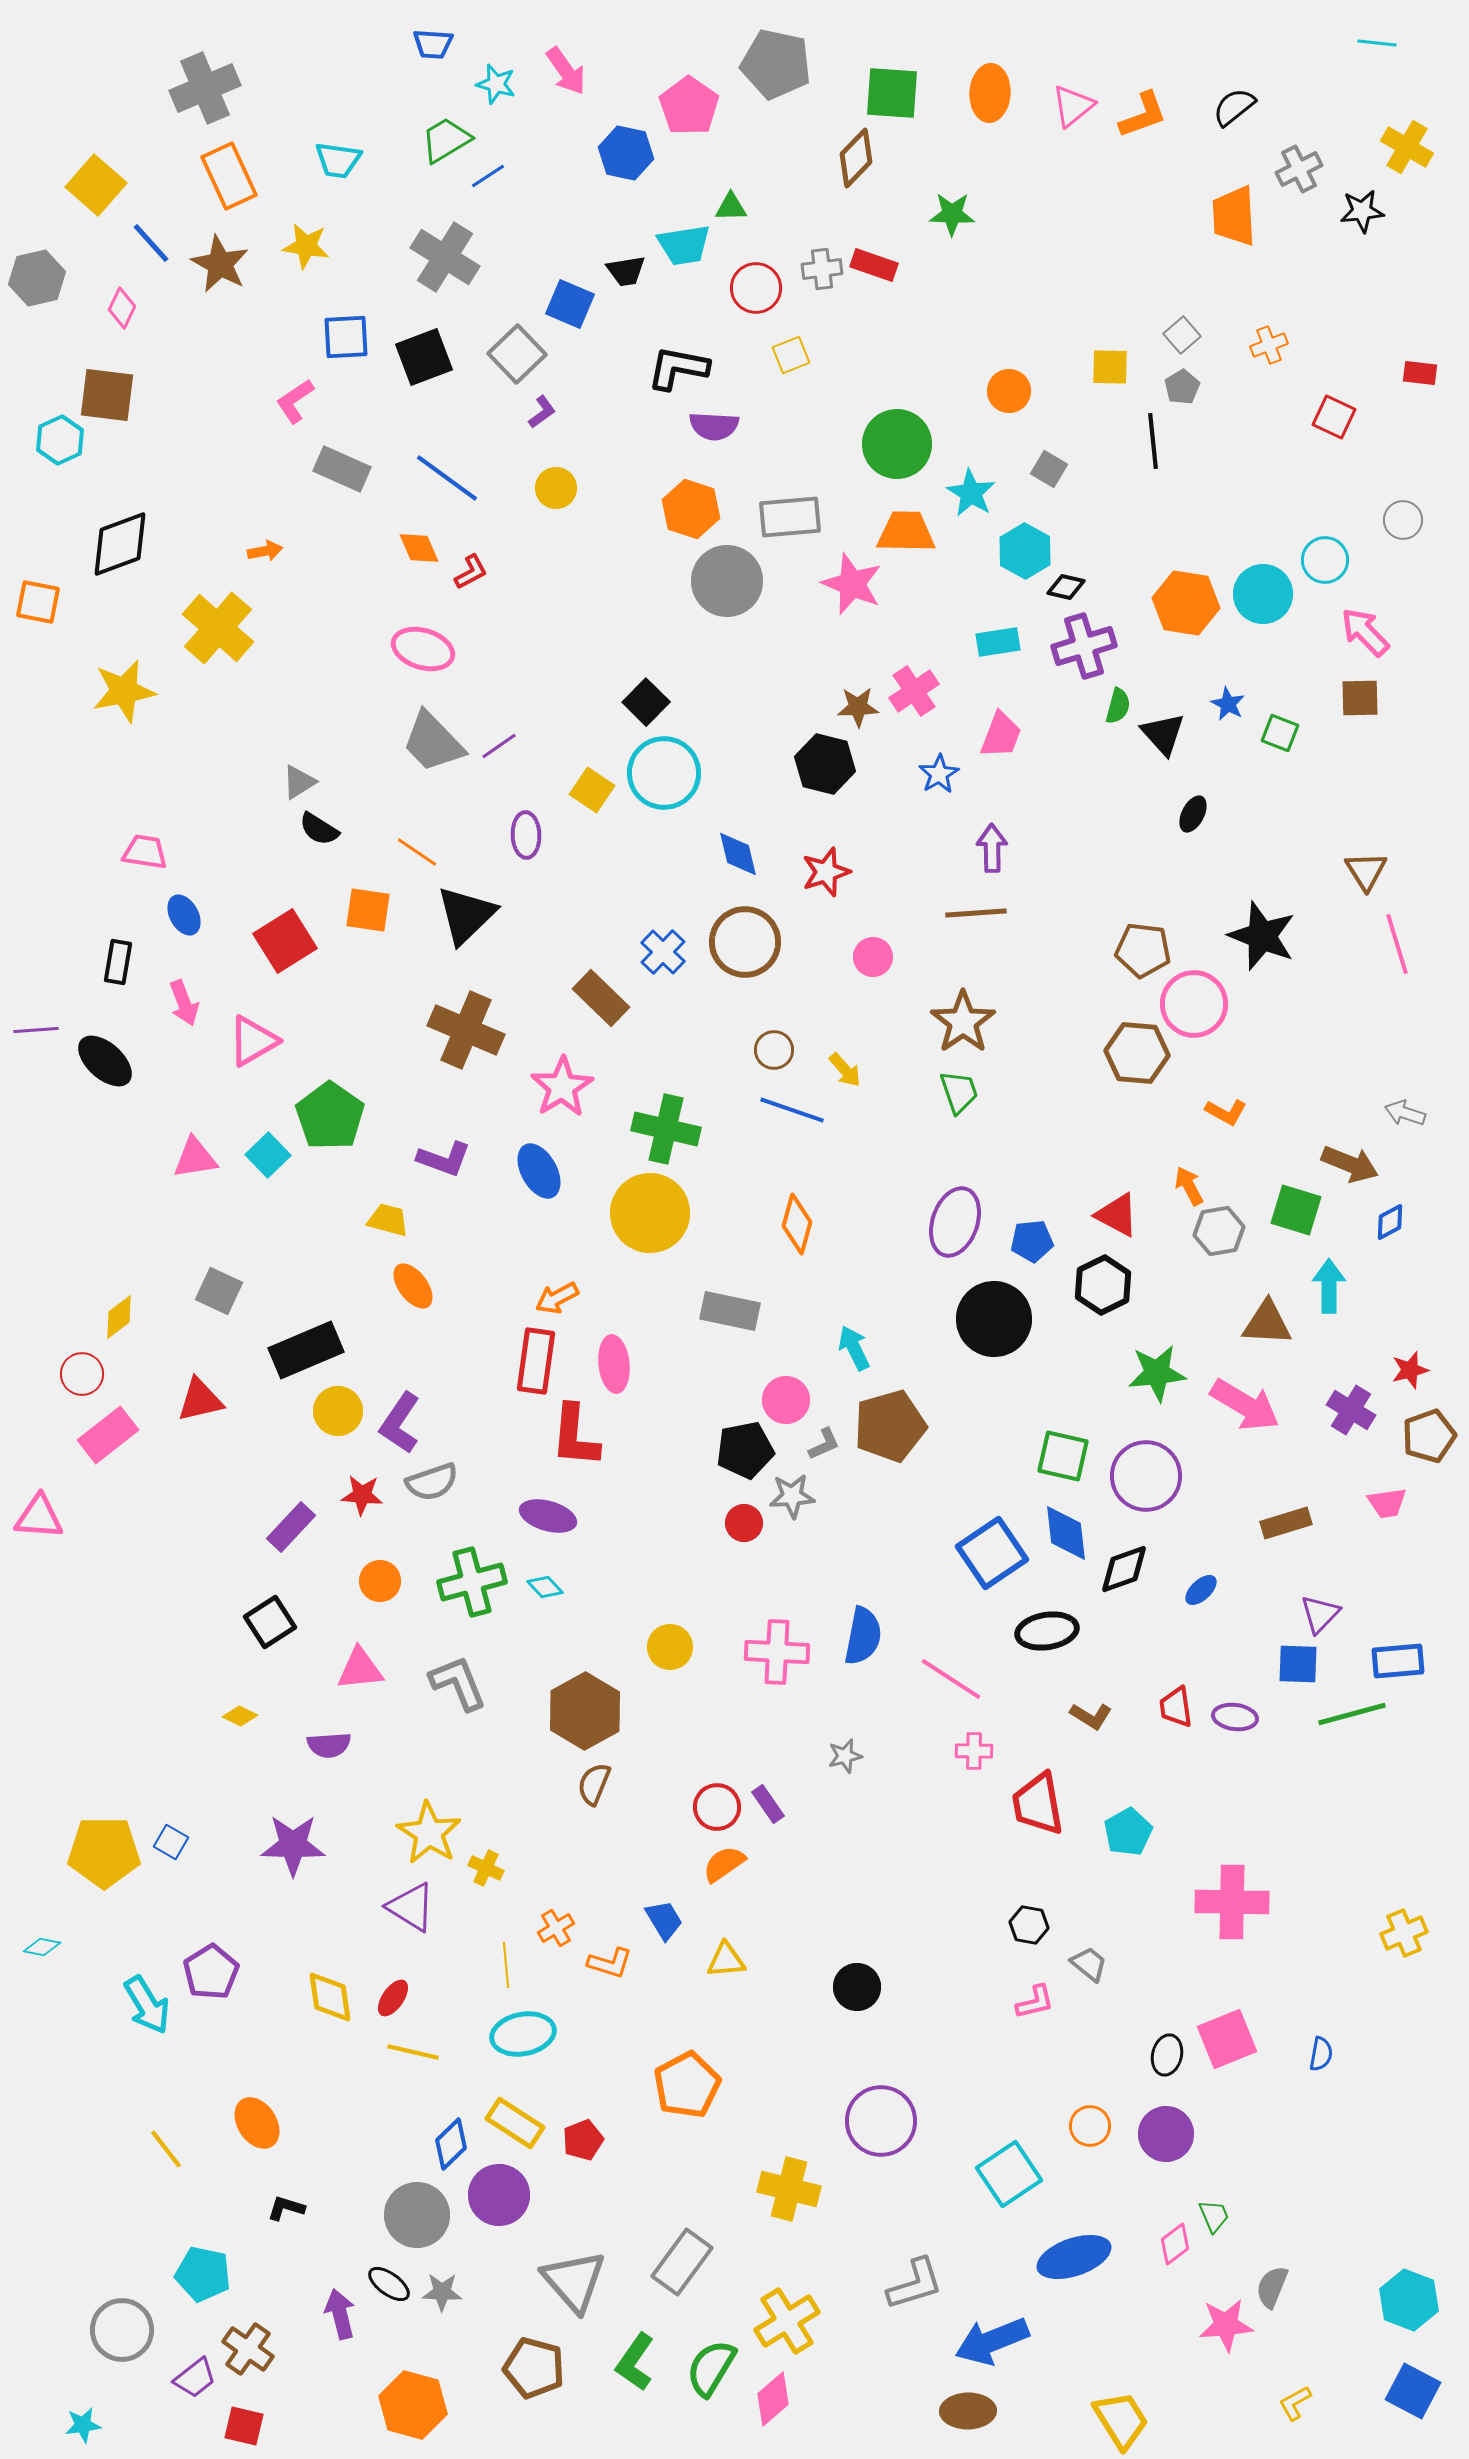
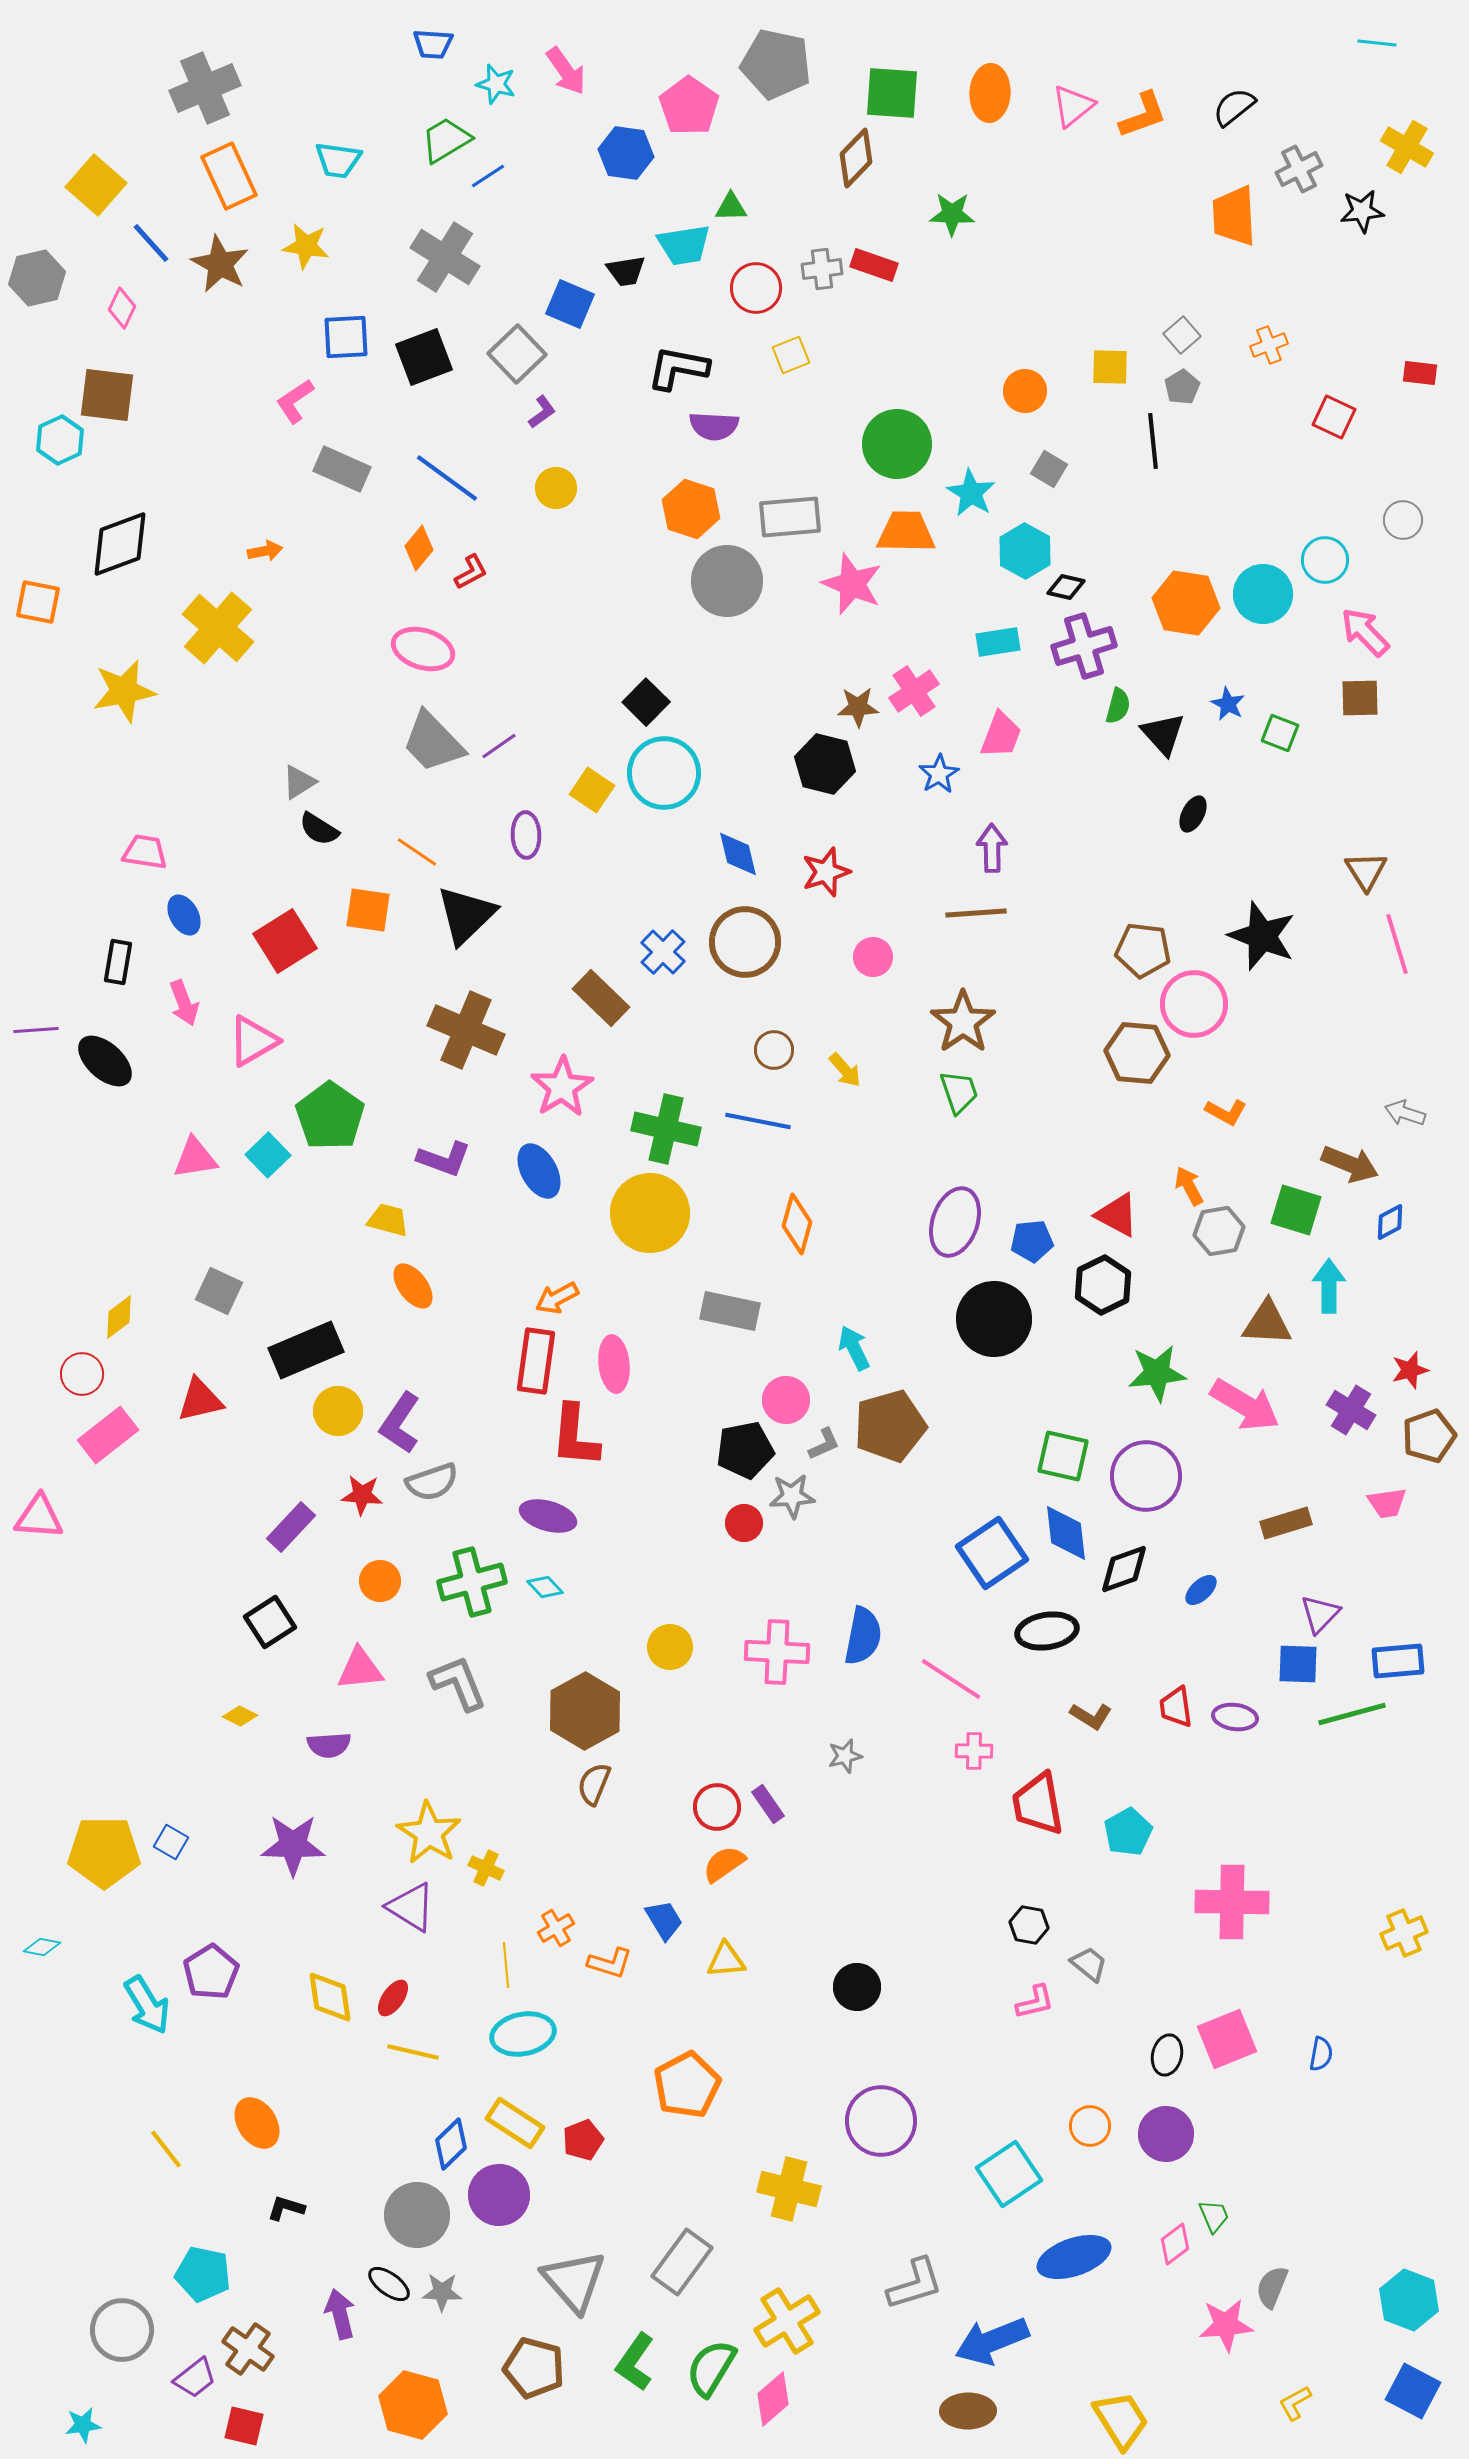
blue hexagon at (626, 153): rotated 4 degrees counterclockwise
orange circle at (1009, 391): moved 16 px right
orange diamond at (419, 548): rotated 63 degrees clockwise
blue line at (792, 1110): moved 34 px left, 11 px down; rotated 8 degrees counterclockwise
